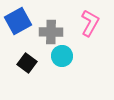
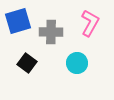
blue square: rotated 12 degrees clockwise
cyan circle: moved 15 px right, 7 px down
